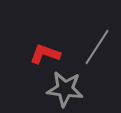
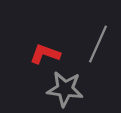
gray line: moved 1 px right, 3 px up; rotated 9 degrees counterclockwise
